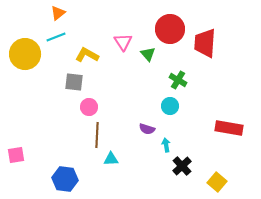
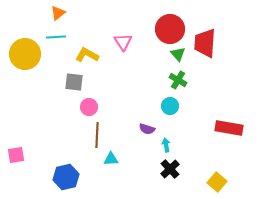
cyan line: rotated 18 degrees clockwise
green triangle: moved 30 px right
black cross: moved 12 px left, 3 px down
blue hexagon: moved 1 px right, 2 px up; rotated 20 degrees counterclockwise
